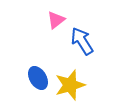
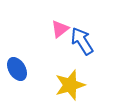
pink triangle: moved 4 px right, 9 px down
blue ellipse: moved 21 px left, 9 px up
